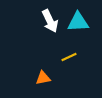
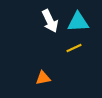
yellow line: moved 5 px right, 9 px up
